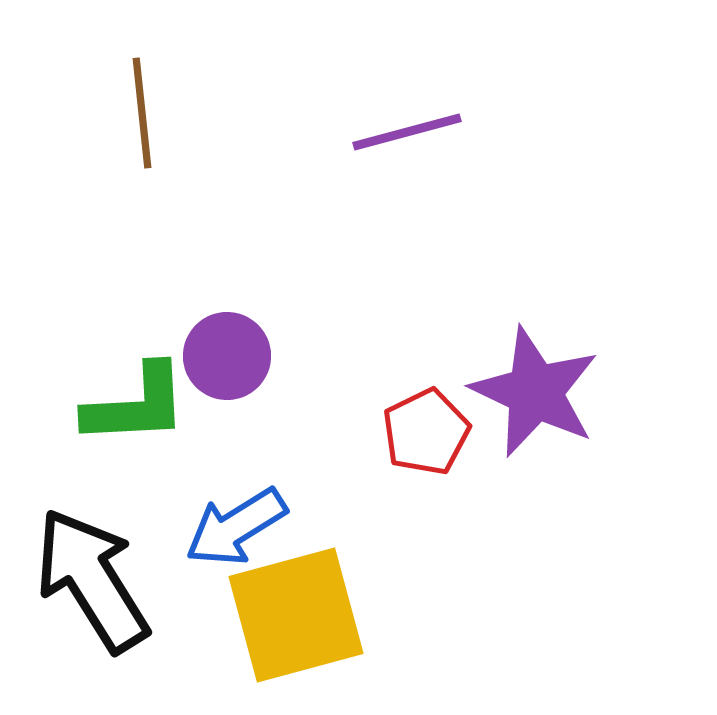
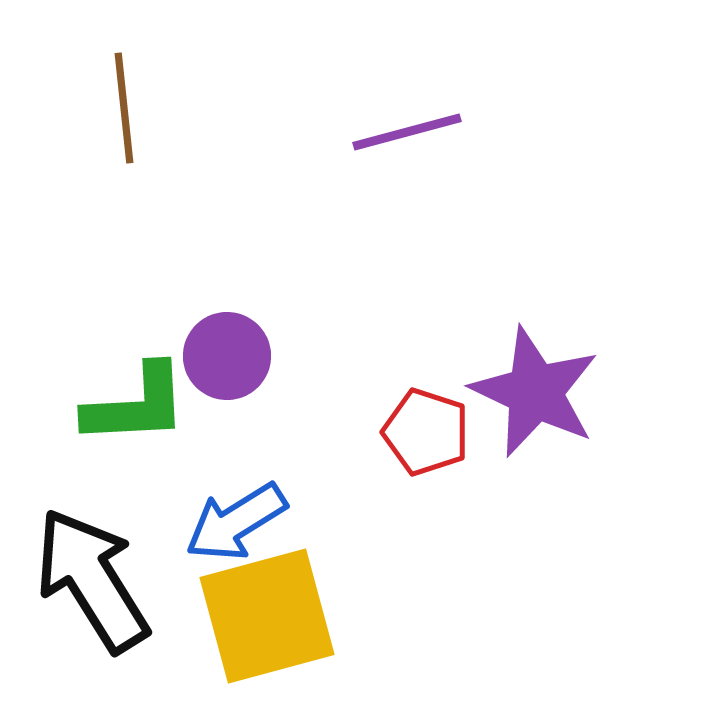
brown line: moved 18 px left, 5 px up
red pentagon: rotated 28 degrees counterclockwise
blue arrow: moved 5 px up
yellow square: moved 29 px left, 1 px down
